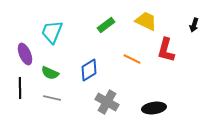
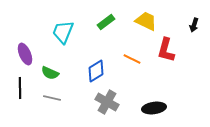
green rectangle: moved 3 px up
cyan trapezoid: moved 11 px right
blue diamond: moved 7 px right, 1 px down
